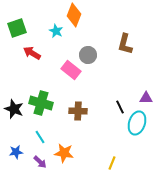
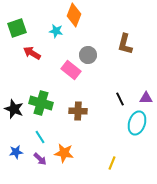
cyan star: rotated 16 degrees counterclockwise
black line: moved 8 px up
purple arrow: moved 3 px up
